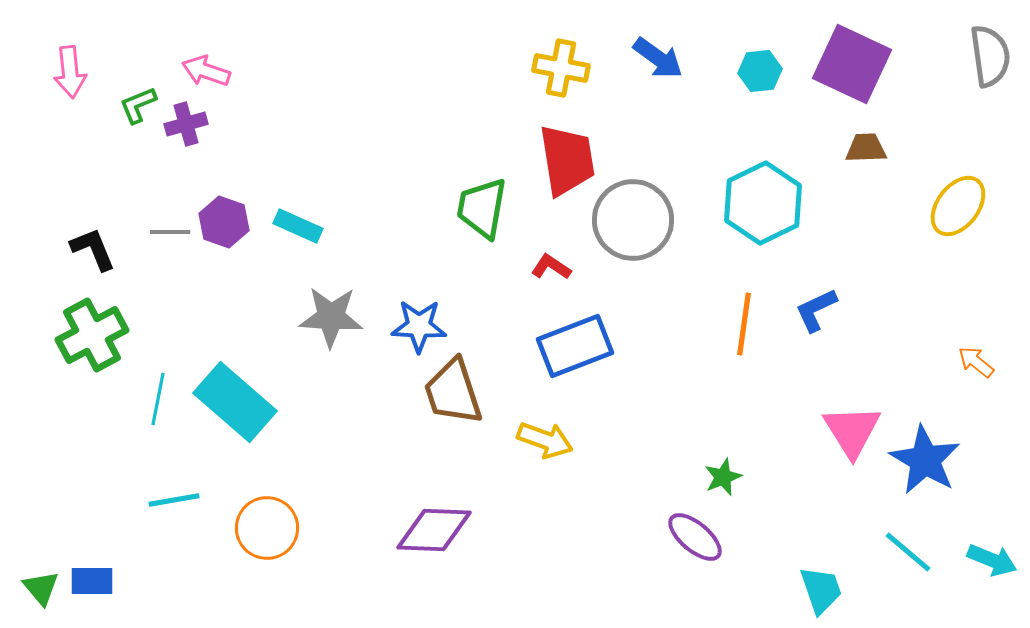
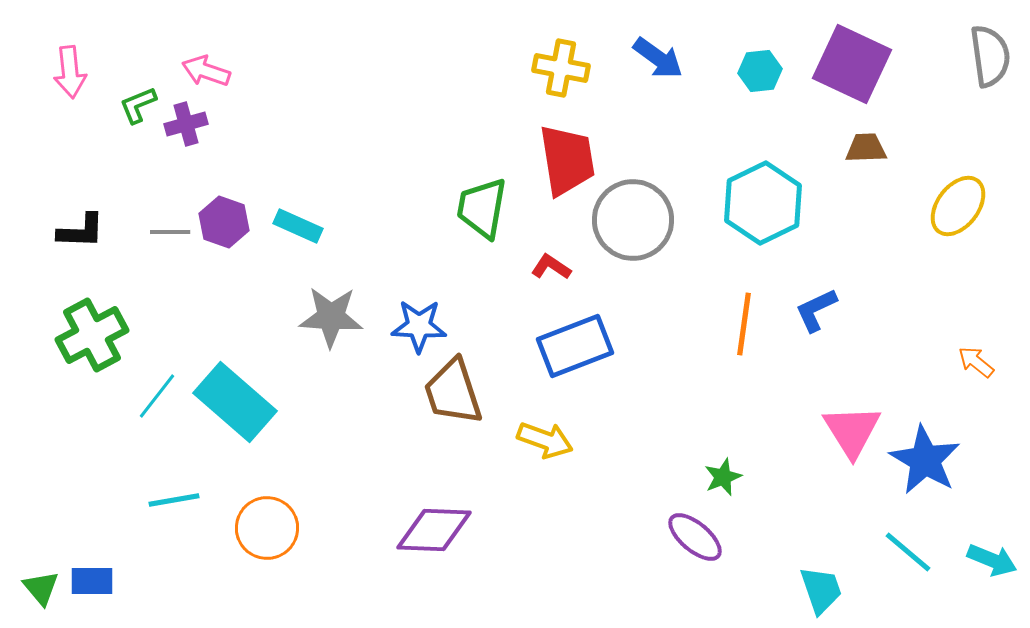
black L-shape at (93, 249): moved 12 px left, 18 px up; rotated 114 degrees clockwise
cyan line at (158, 399): moved 1 px left, 3 px up; rotated 27 degrees clockwise
